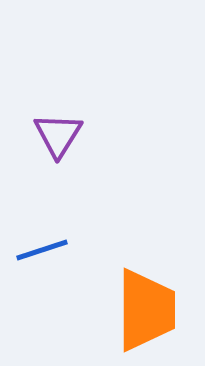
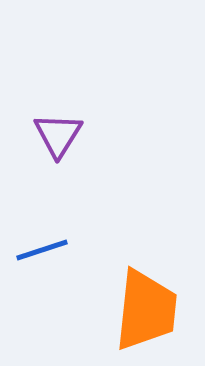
orange trapezoid: rotated 6 degrees clockwise
